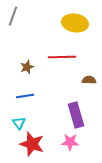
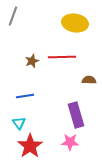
brown star: moved 5 px right, 6 px up
red star: moved 2 px left, 2 px down; rotated 20 degrees clockwise
